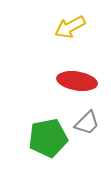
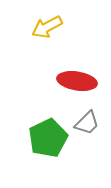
yellow arrow: moved 23 px left
green pentagon: rotated 15 degrees counterclockwise
